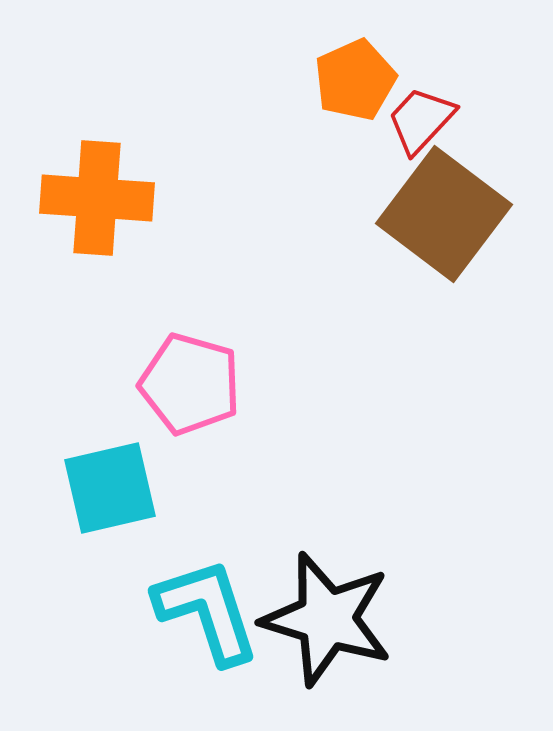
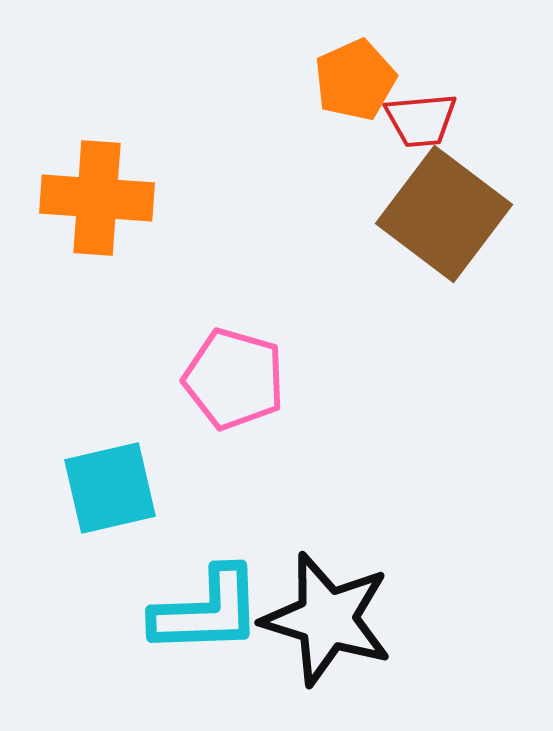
red trapezoid: rotated 138 degrees counterclockwise
pink pentagon: moved 44 px right, 5 px up
cyan L-shape: rotated 106 degrees clockwise
